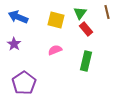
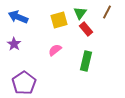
brown line: rotated 40 degrees clockwise
yellow square: moved 3 px right; rotated 30 degrees counterclockwise
pink semicircle: rotated 16 degrees counterclockwise
